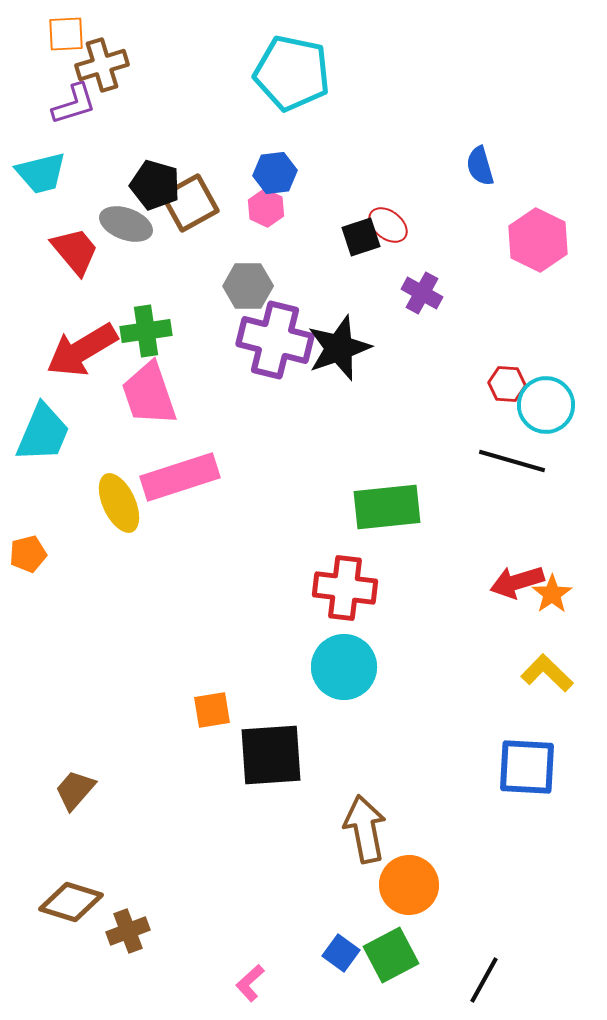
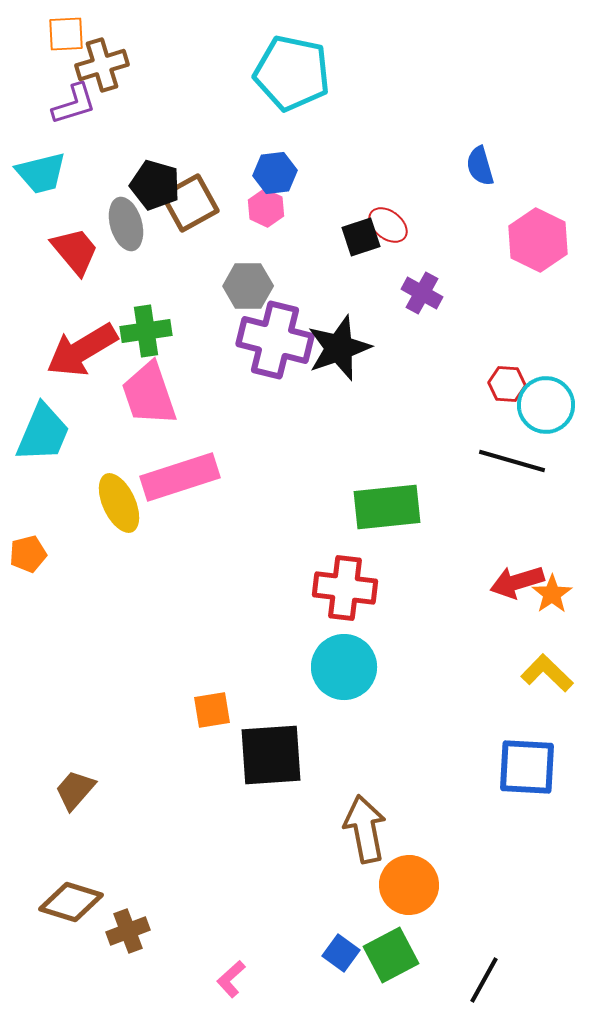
gray ellipse at (126, 224): rotated 54 degrees clockwise
pink L-shape at (250, 983): moved 19 px left, 4 px up
